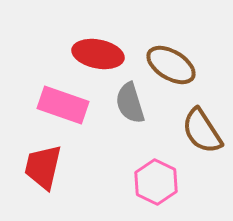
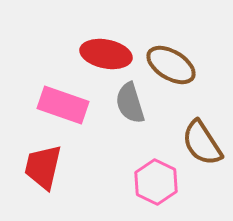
red ellipse: moved 8 px right
brown semicircle: moved 12 px down
